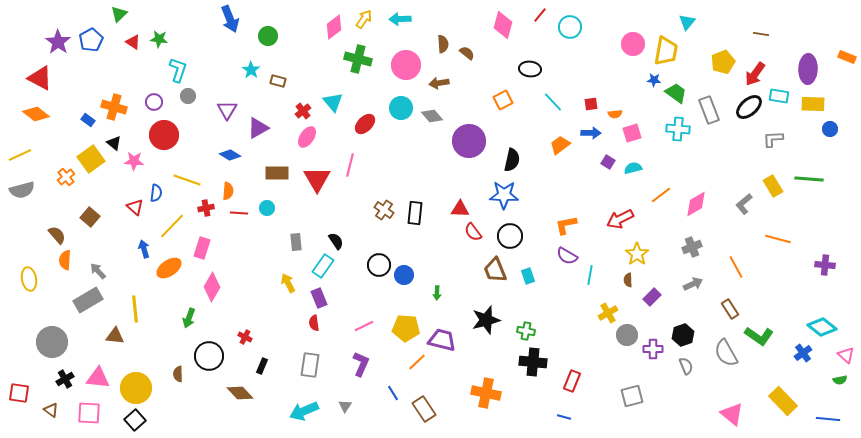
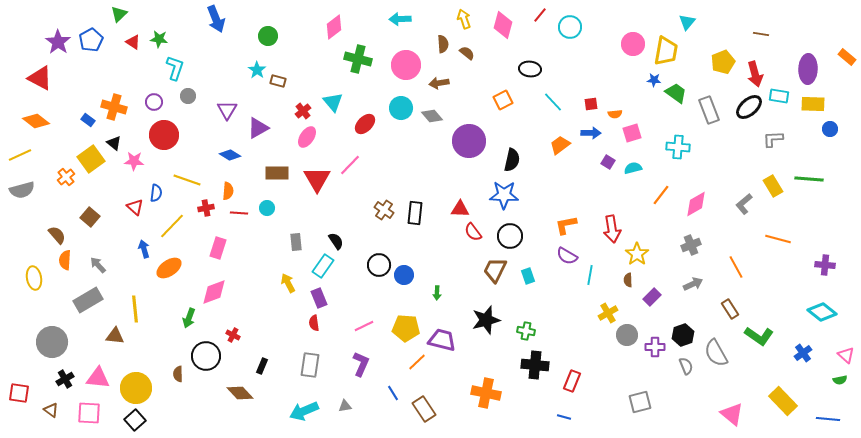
blue arrow at (230, 19): moved 14 px left
yellow arrow at (364, 19): moved 100 px right; rotated 54 degrees counterclockwise
orange rectangle at (847, 57): rotated 18 degrees clockwise
cyan L-shape at (178, 70): moved 3 px left, 2 px up
cyan star at (251, 70): moved 6 px right
red arrow at (755, 74): rotated 50 degrees counterclockwise
orange diamond at (36, 114): moved 7 px down
cyan cross at (678, 129): moved 18 px down
pink line at (350, 165): rotated 30 degrees clockwise
orange line at (661, 195): rotated 15 degrees counterclockwise
red arrow at (620, 219): moved 8 px left, 10 px down; rotated 72 degrees counterclockwise
gray cross at (692, 247): moved 1 px left, 2 px up
pink rectangle at (202, 248): moved 16 px right
brown trapezoid at (495, 270): rotated 48 degrees clockwise
gray arrow at (98, 271): moved 6 px up
yellow ellipse at (29, 279): moved 5 px right, 1 px up
pink diamond at (212, 287): moved 2 px right, 5 px down; rotated 40 degrees clockwise
cyan diamond at (822, 327): moved 15 px up
red cross at (245, 337): moved 12 px left, 2 px up
purple cross at (653, 349): moved 2 px right, 2 px up
gray semicircle at (726, 353): moved 10 px left
black circle at (209, 356): moved 3 px left
black cross at (533, 362): moved 2 px right, 3 px down
gray square at (632, 396): moved 8 px right, 6 px down
gray triangle at (345, 406): rotated 48 degrees clockwise
